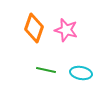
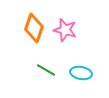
pink star: moved 1 px left
green line: rotated 18 degrees clockwise
